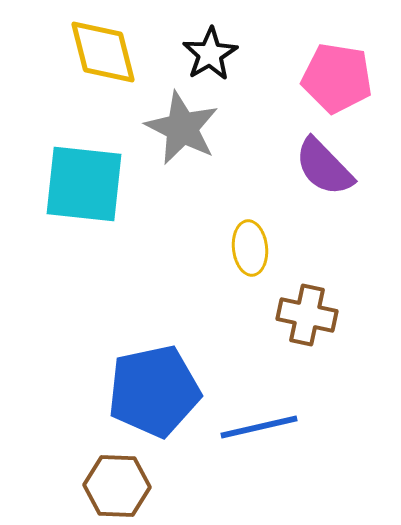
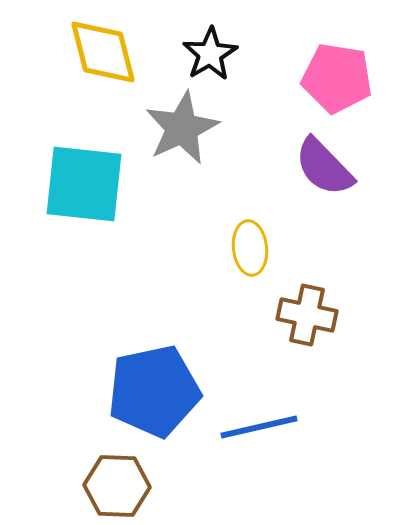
gray star: rotated 20 degrees clockwise
